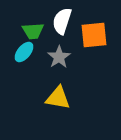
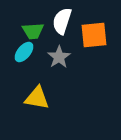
yellow triangle: moved 21 px left
